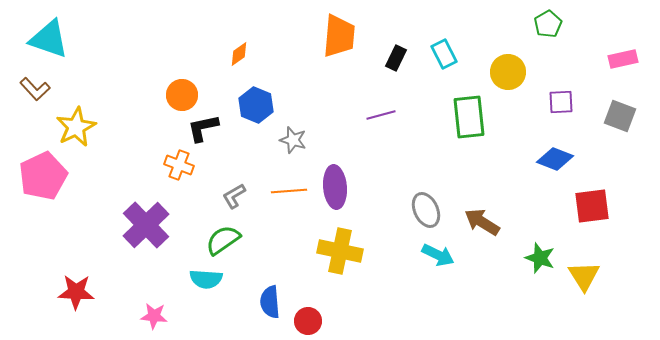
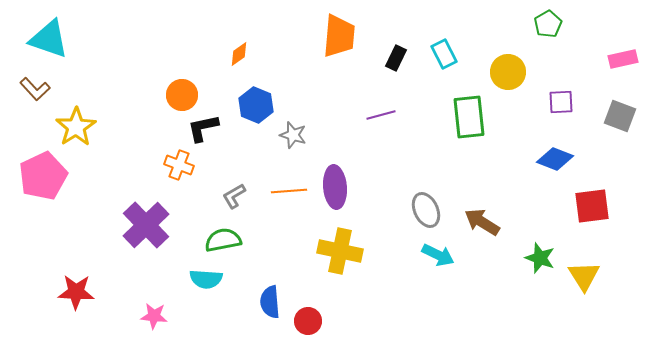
yellow star: rotated 6 degrees counterclockwise
gray star: moved 5 px up
green semicircle: rotated 24 degrees clockwise
